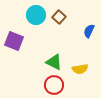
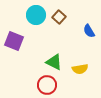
blue semicircle: rotated 56 degrees counterclockwise
red circle: moved 7 px left
